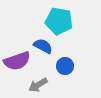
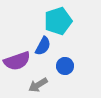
cyan pentagon: moved 1 px left; rotated 28 degrees counterclockwise
blue semicircle: rotated 90 degrees clockwise
